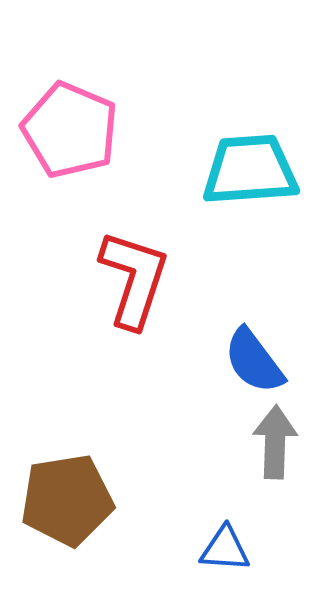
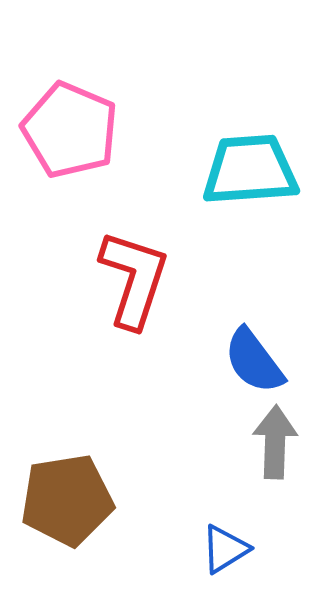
blue triangle: rotated 36 degrees counterclockwise
